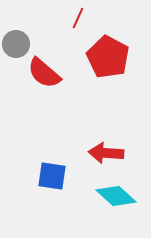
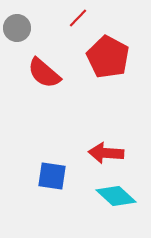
red line: rotated 20 degrees clockwise
gray circle: moved 1 px right, 16 px up
